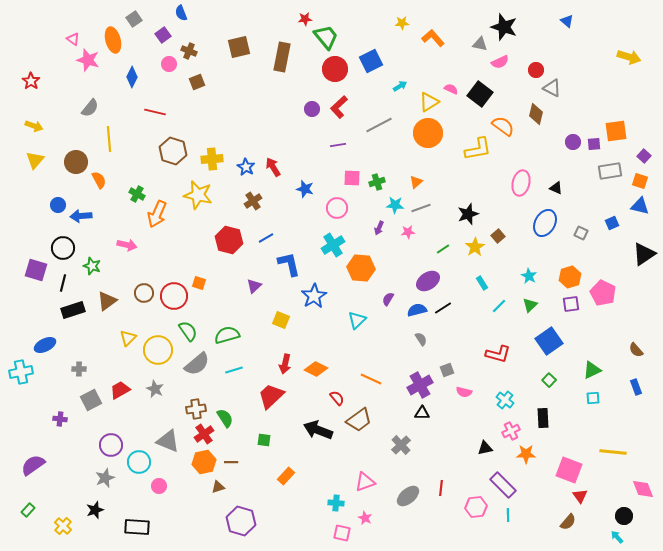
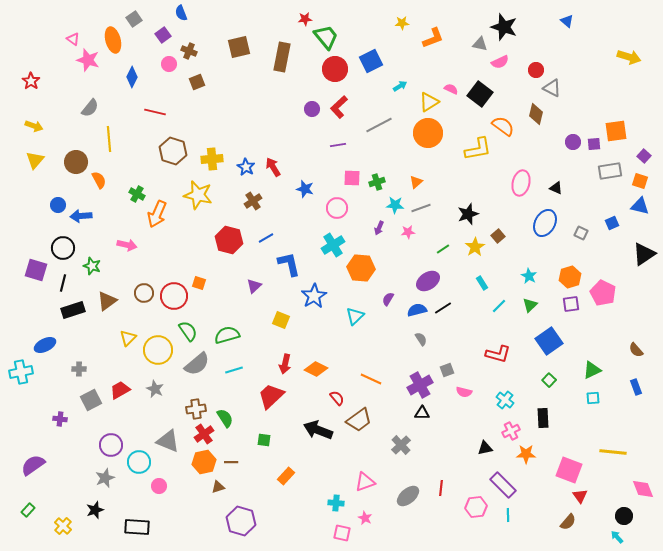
orange L-shape at (433, 38): rotated 110 degrees clockwise
cyan triangle at (357, 320): moved 2 px left, 4 px up
